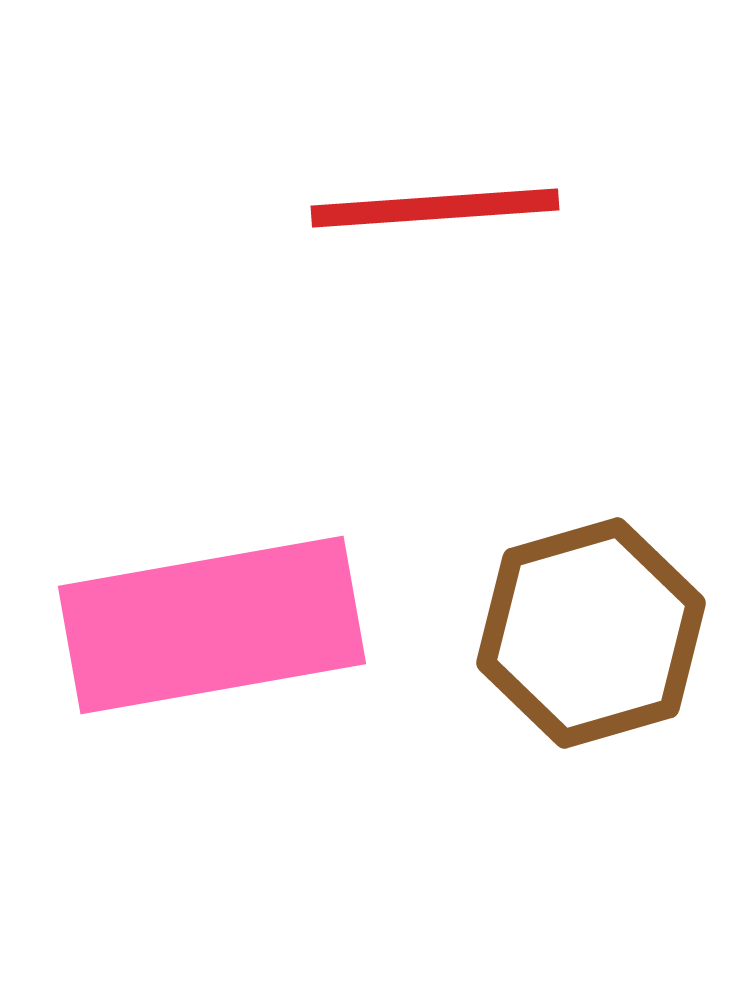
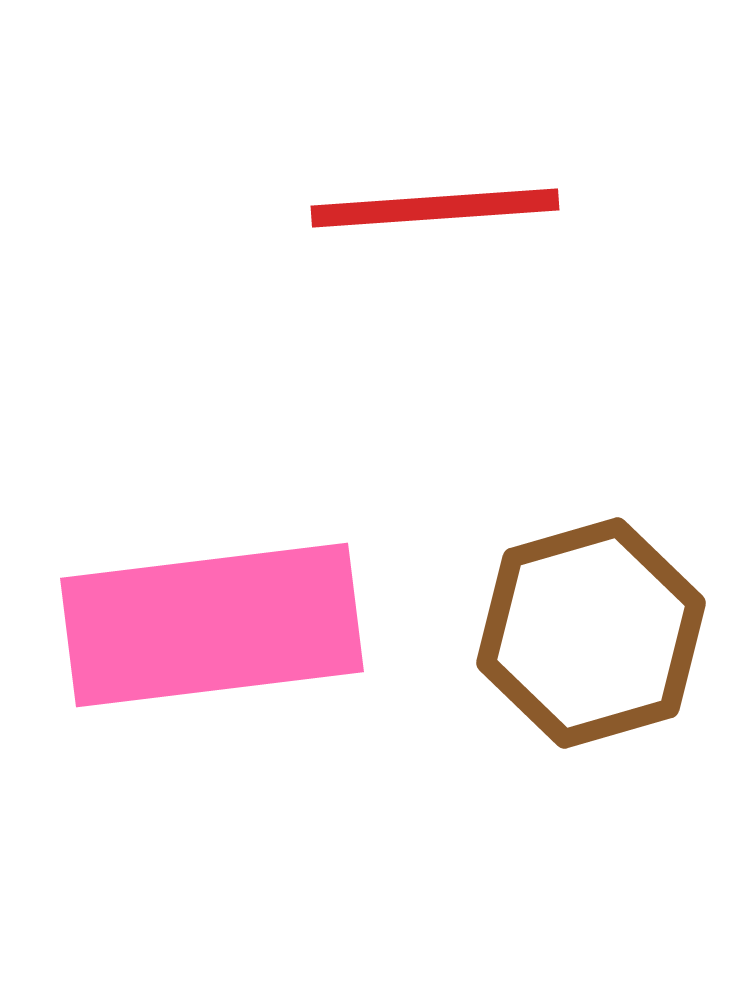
pink rectangle: rotated 3 degrees clockwise
